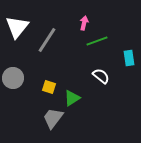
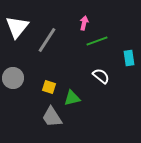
green triangle: rotated 18 degrees clockwise
gray trapezoid: moved 1 px left, 1 px up; rotated 70 degrees counterclockwise
